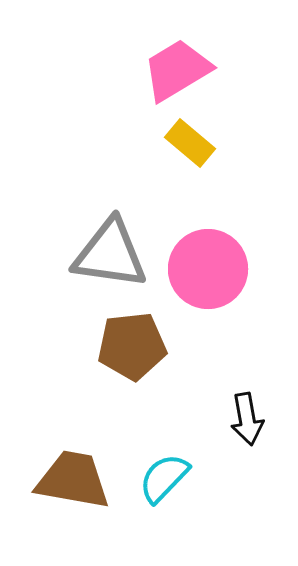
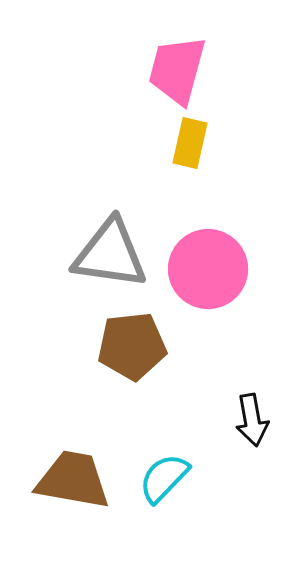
pink trapezoid: rotated 44 degrees counterclockwise
yellow rectangle: rotated 63 degrees clockwise
black arrow: moved 5 px right, 1 px down
